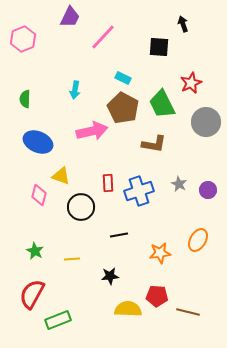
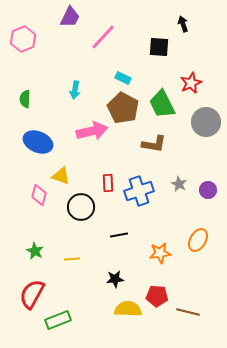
black star: moved 5 px right, 3 px down
